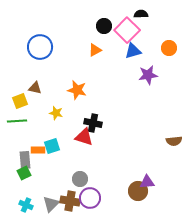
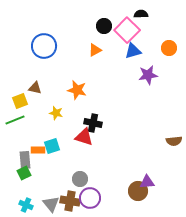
blue circle: moved 4 px right, 1 px up
green line: moved 2 px left, 1 px up; rotated 18 degrees counterclockwise
gray triangle: rotated 24 degrees counterclockwise
